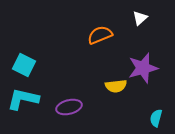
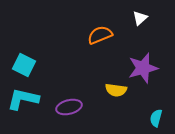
yellow semicircle: moved 4 px down; rotated 15 degrees clockwise
